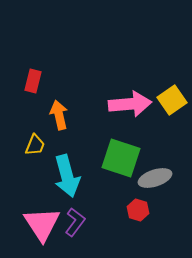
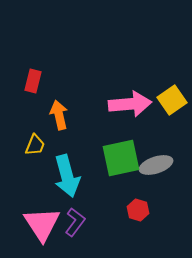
green square: rotated 30 degrees counterclockwise
gray ellipse: moved 1 px right, 13 px up
